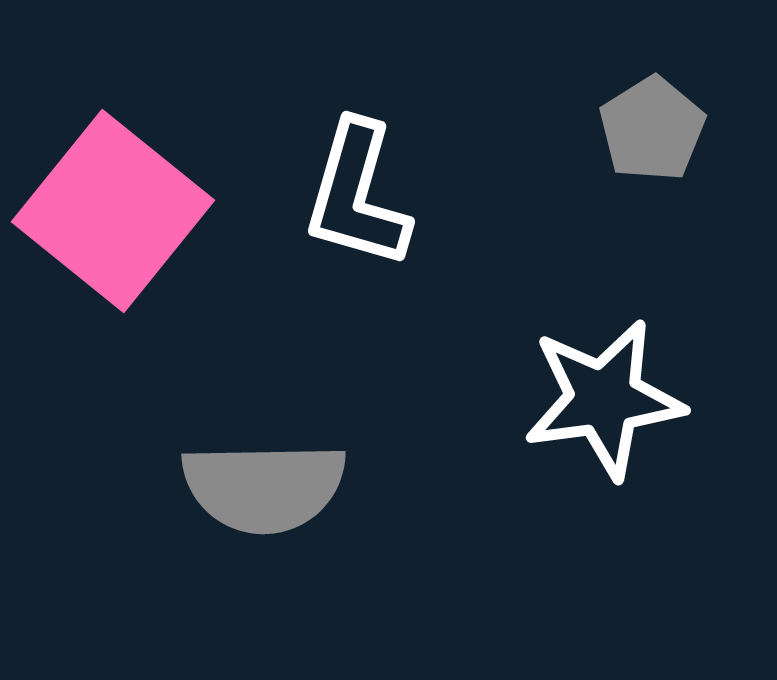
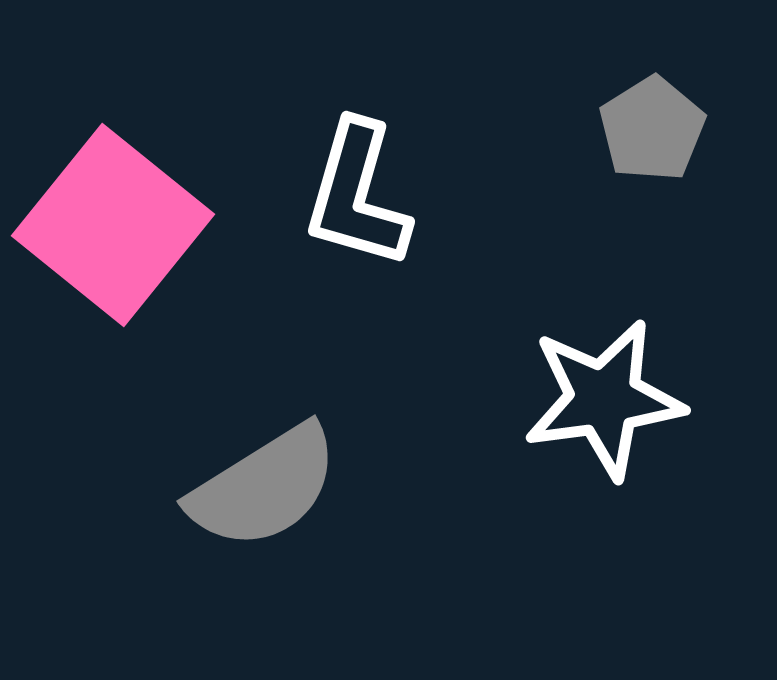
pink square: moved 14 px down
gray semicircle: rotated 31 degrees counterclockwise
